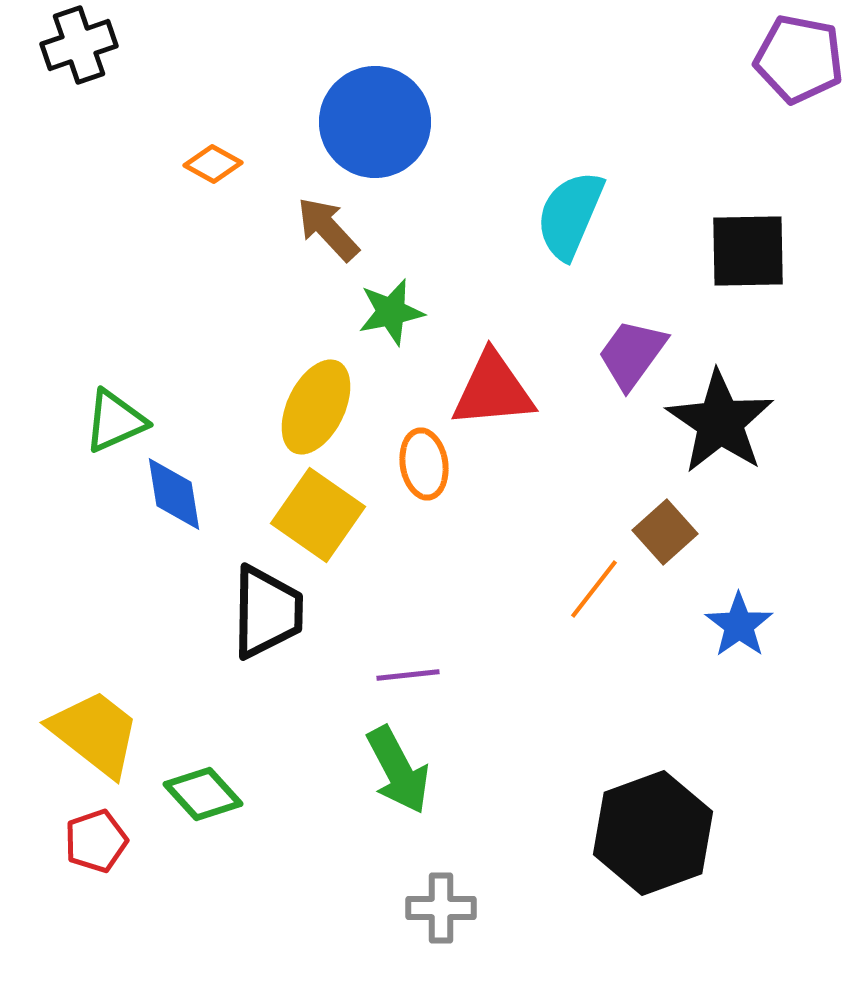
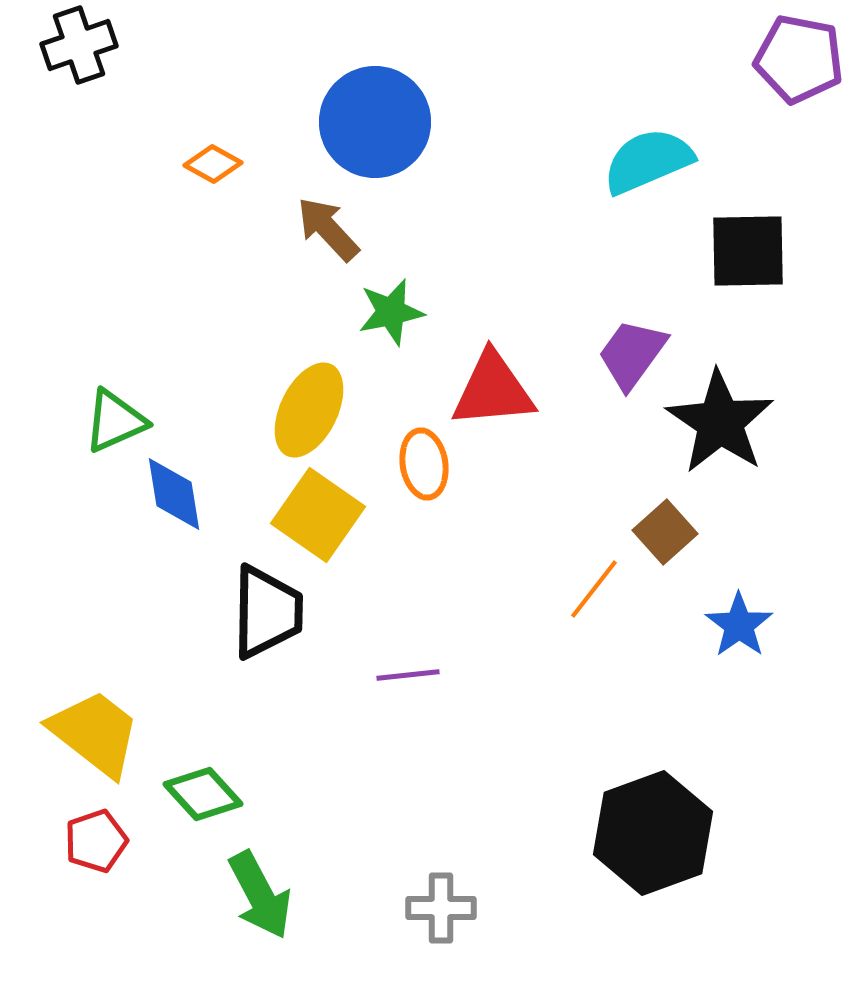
cyan semicircle: moved 78 px right, 54 px up; rotated 44 degrees clockwise
yellow ellipse: moved 7 px left, 3 px down
green arrow: moved 138 px left, 125 px down
